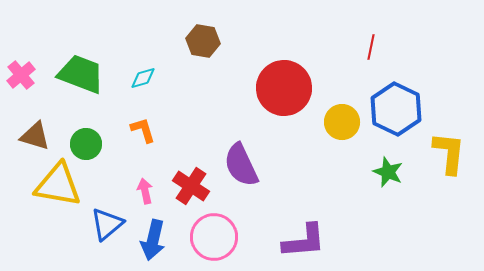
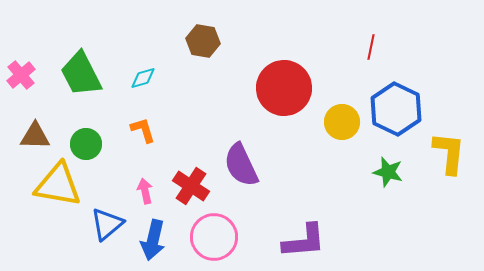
green trapezoid: rotated 138 degrees counterclockwise
brown triangle: rotated 16 degrees counterclockwise
green star: rotated 8 degrees counterclockwise
